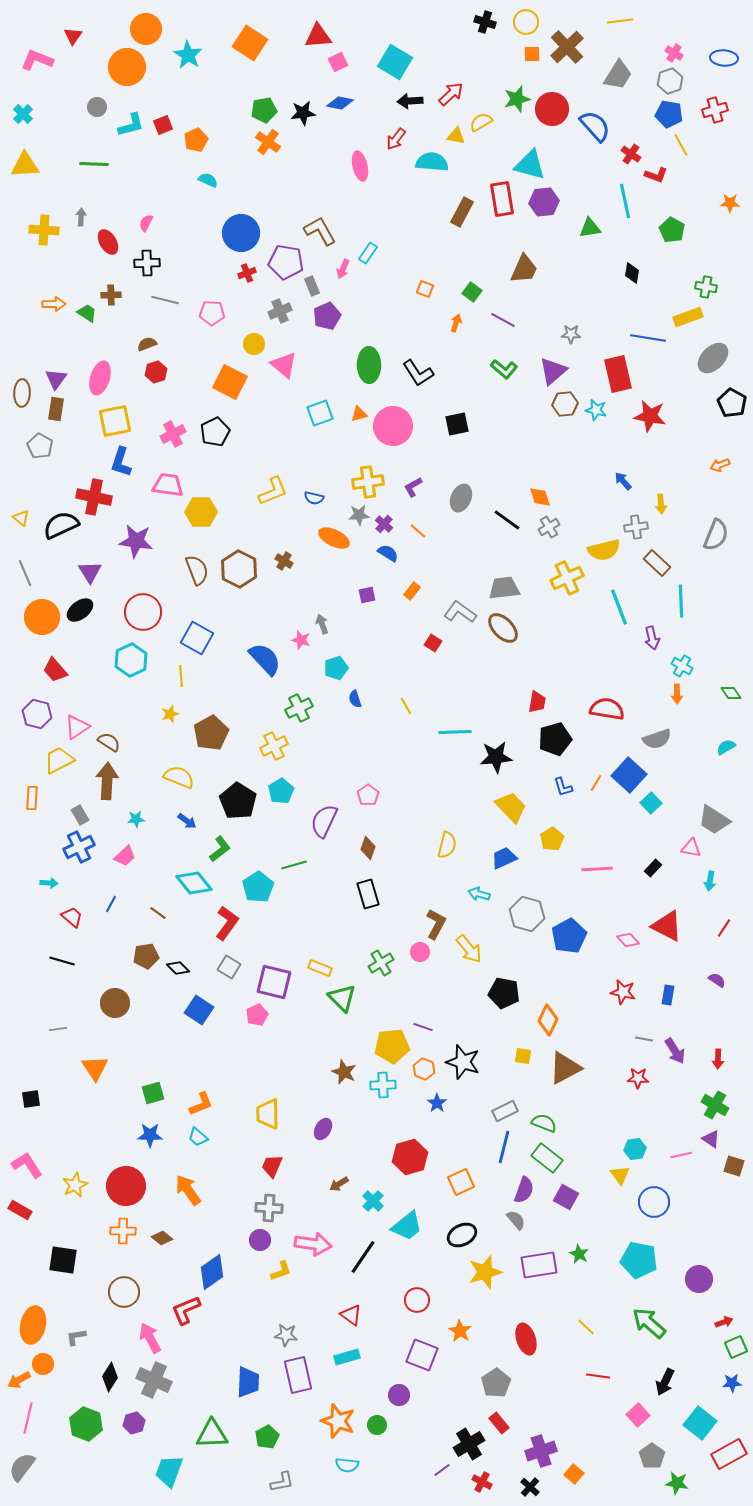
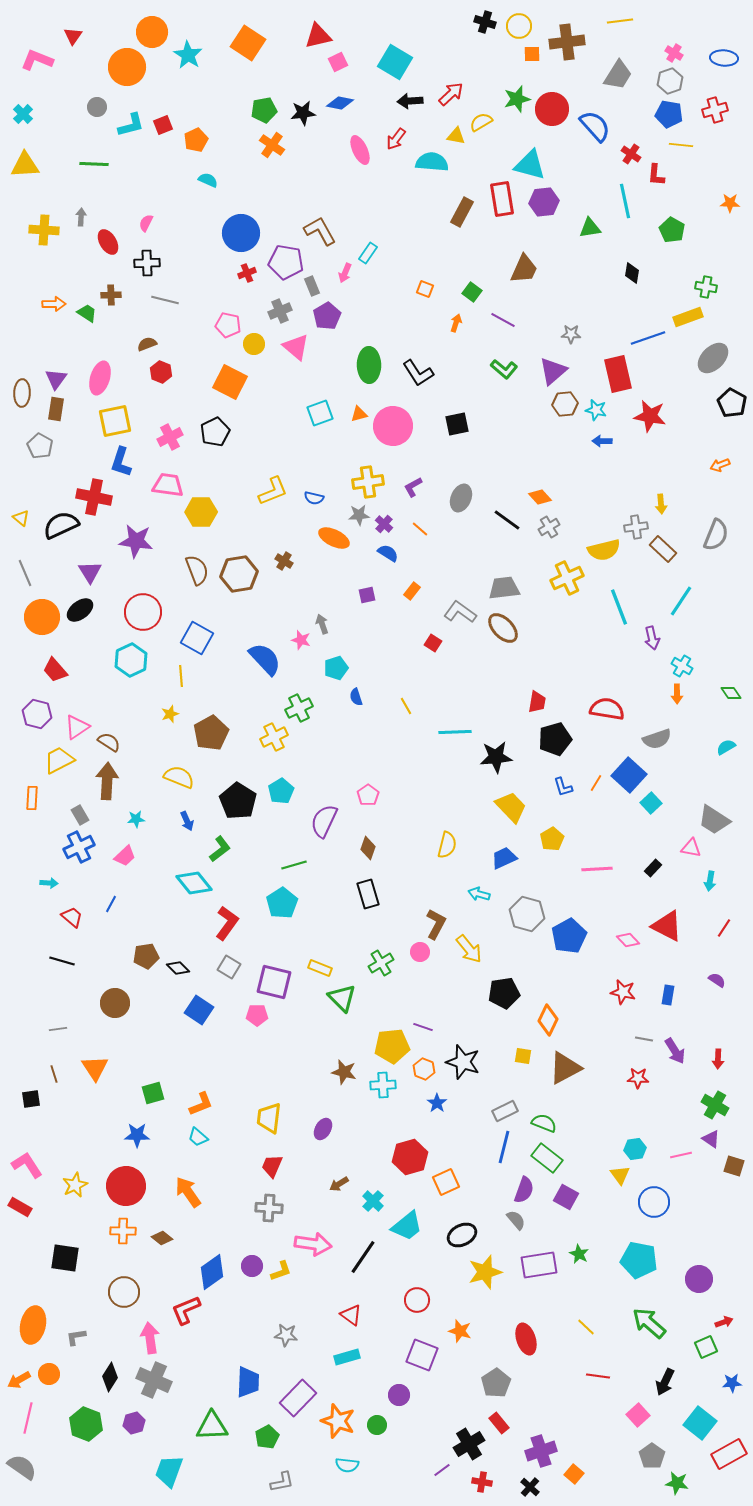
yellow circle at (526, 22): moved 7 px left, 4 px down
orange circle at (146, 29): moved 6 px right, 3 px down
red triangle at (318, 36): rotated 8 degrees counterclockwise
orange square at (250, 43): moved 2 px left
brown cross at (567, 47): moved 5 px up; rotated 36 degrees clockwise
orange cross at (268, 142): moved 4 px right, 3 px down
yellow line at (681, 145): rotated 55 degrees counterclockwise
pink ellipse at (360, 166): moved 16 px up; rotated 12 degrees counterclockwise
red L-shape at (656, 175): rotated 75 degrees clockwise
pink arrow at (343, 269): moved 2 px right, 4 px down
pink pentagon at (212, 313): moved 16 px right, 12 px down; rotated 10 degrees clockwise
purple pentagon at (327, 316): rotated 8 degrees counterclockwise
blue line at (648, 338): rotated 28 degrees counterclockwise
pink triangle at (284, 365): moved 12 px right, 18 px up
red hexagon at (156, 372): moved 5 px right; rotated 20 degrees counterclockwise
pink cross at (173, 434): moved 3 px left, 3 px down
blue arrow at (623, 481): moved 21 px left, 40 px up; rotated 48 degrees counterclockwise
orange diamond at (540, 497): rotated 25 degrees counterclockwise
orange line at (418, 531): moved 2 px right, 2 px up
brown rectangle at (657, 563): moved 6 px right, 14 px up
brown hexagon at (239, 569): moved 5 px down; rotated 24 degrees clockwise
cyan line at (681, 601): rotated 36 degrees clockwise
blue semicircle at (355, 699): moved 1 px right, 2 px up
yellow cross at (274, 746): moved 9 px up
blue arrow at (187, 821): rotated 30 degrees clockwise
cyan pentagon at (258, 887): moved 24 px right, 16 px down
brown line at (158, 913): moved 104 px left, 161 px down; rotated 36 degrees clockwise
black pentagon at (504, 993): rotated 20 degrees counterclockwise
pink pentagon at (257, 1015): rotated 25 degrees clockwise
brown star at (344, 1072): rotated 10 degrees counterclockwise
yellow trapezoid at (268, 1114): moved 1 px right, 4 px down; rotated 8 degrees clockwise
blue star at (150, 1135): moved 13 px left
orange square at (461, 1182): moved 15 px left
orange arrow at (188, 1190): moved 2 px down
red rectangle at (20, 1210): moved 3 px up
purple circle at (260, 1240): moved 8 px left, 26 px down
black square at (63, 1260): moved 2 px right, 2 px up
orange star at (460, 1331): rotated 15 degrees counterclockwise
pink arrow at (150, 1338): rotated 20 degrees clockwise
green square at (736, 1347): moved 30 px left
orange circle at (43, 1364): moved 6 px right, 10 px down
purple rectangle at (298, 1375): moved 23 px down; rotated 57 degrees clockwise
green triangle at (212, 1434): moved 8 px up
gray semicircle at (22, 1467): rotated 88 degrees clockwise
red cross at (482, 1482): rotated 18 degrees counterclockwise
